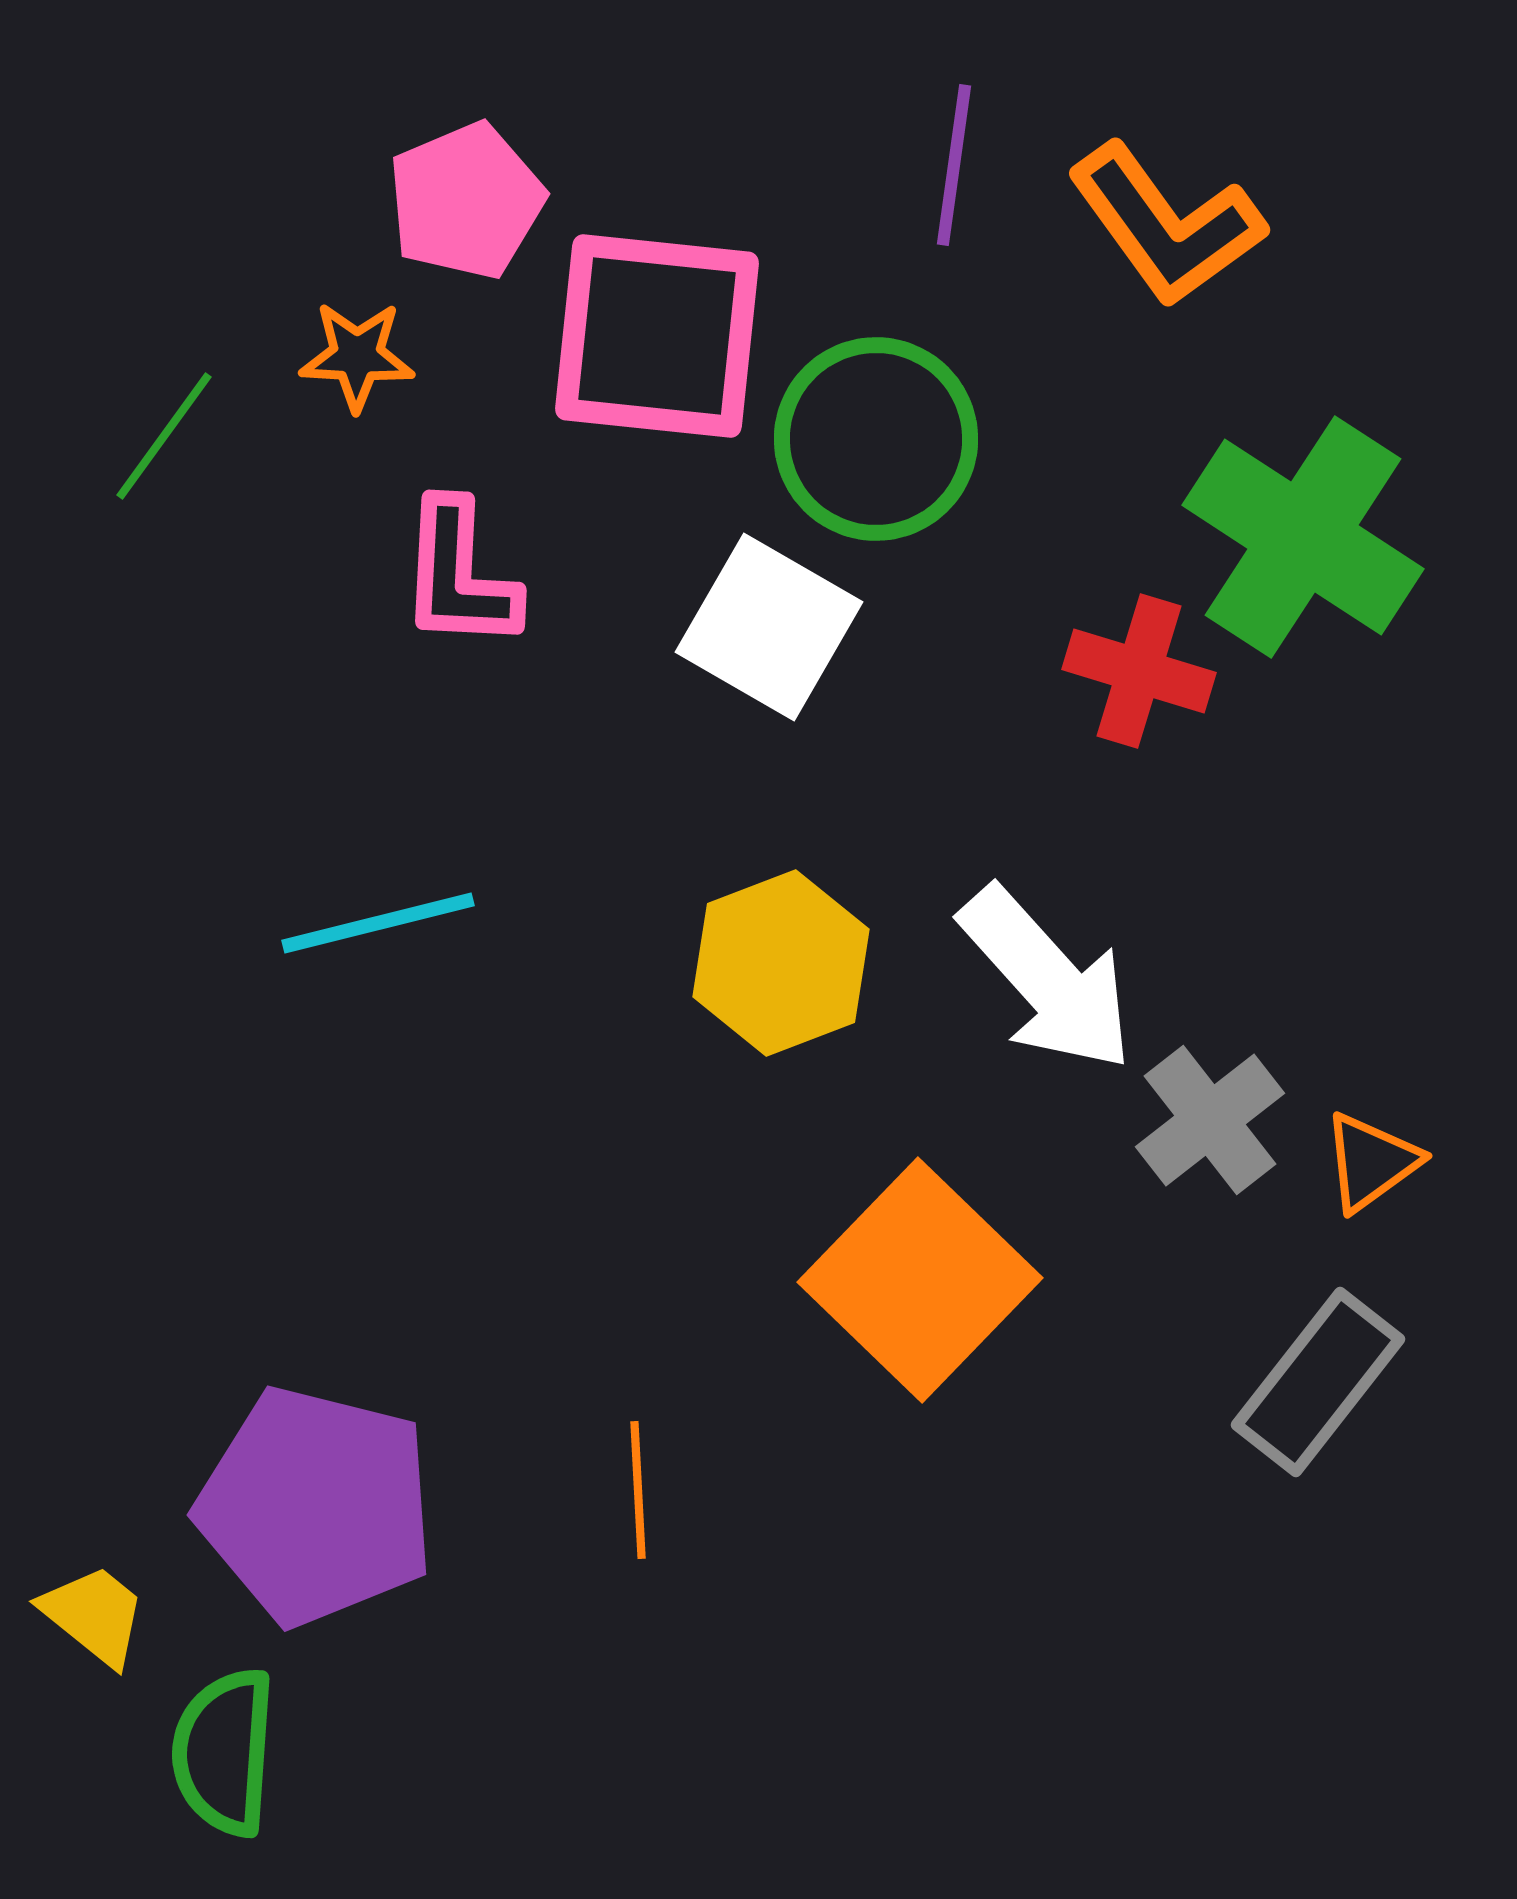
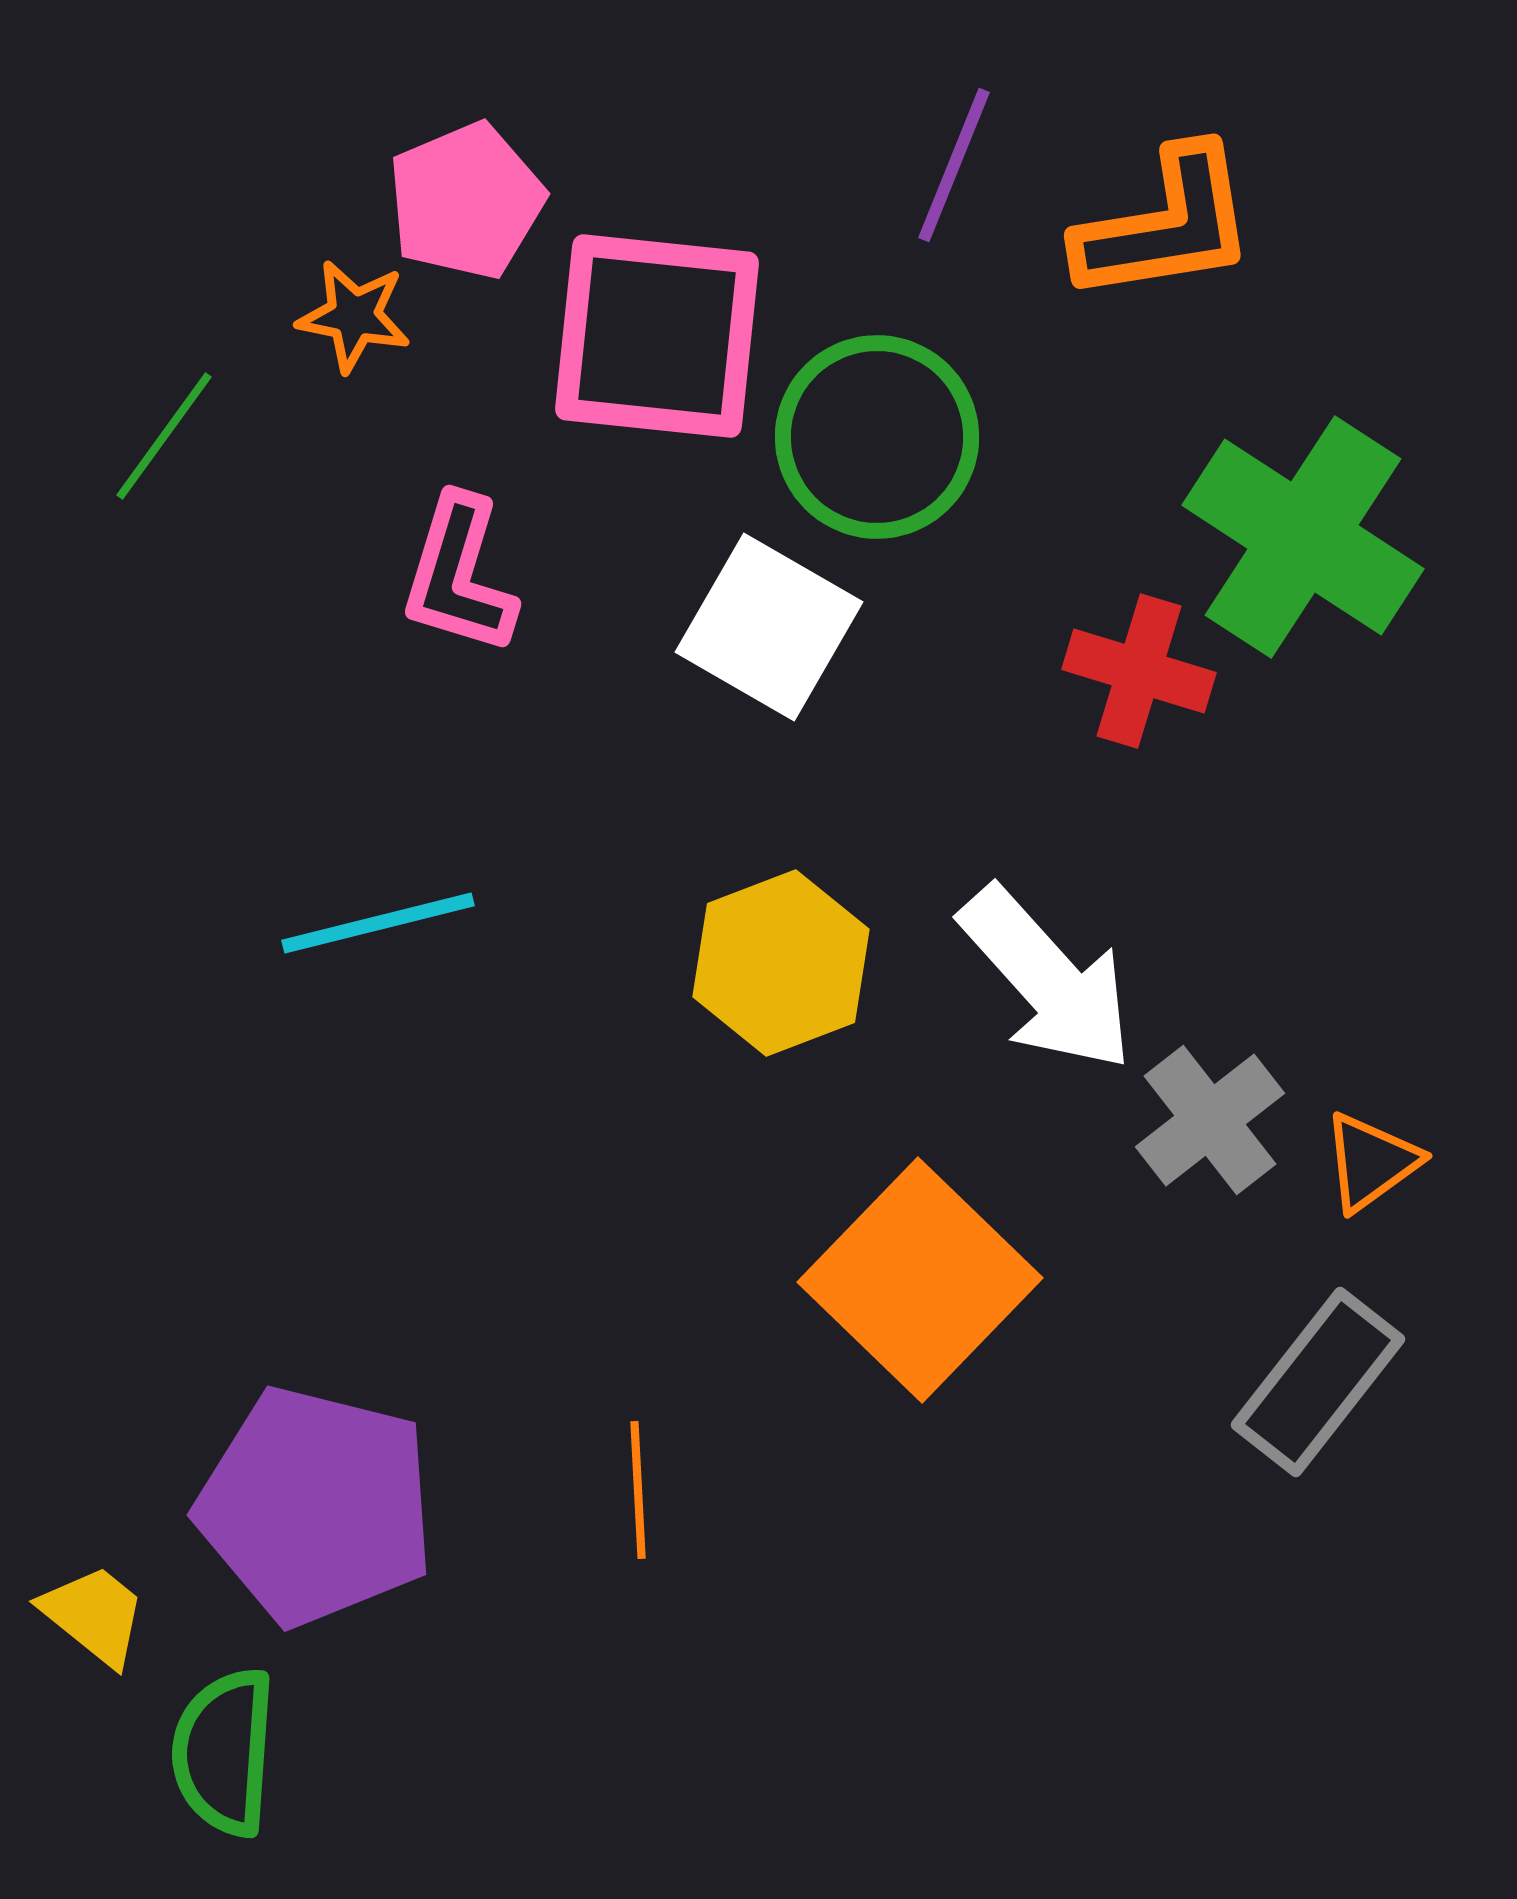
purple line: rotated 14 degrees clockwise
orange L-shape: rotated 63 degrees counterclockwise
orange star: moved 3 px left, 40 px up; rotated 8 degrees clockwise
green circle: moved 1 px right, 2 px up
pink L-shape: rotated 14 degrees clockwise
